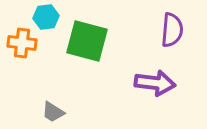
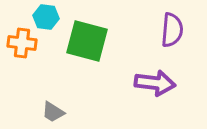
cyan hexagon: rotated 15 degrees clockwise
